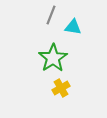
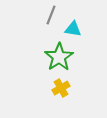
cyan triangle: moved 2 px down
green star: moved 6 px right, 1 px up
